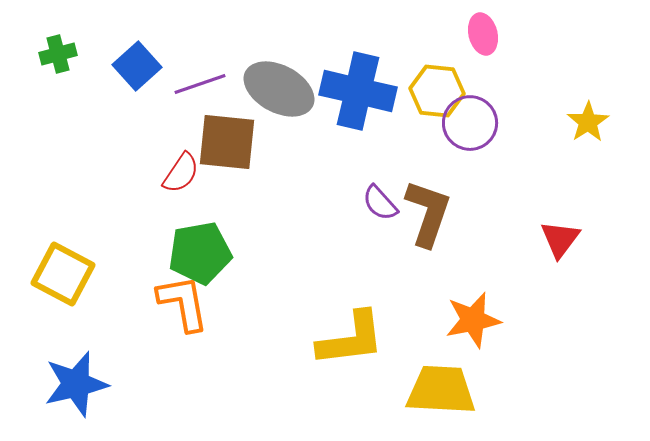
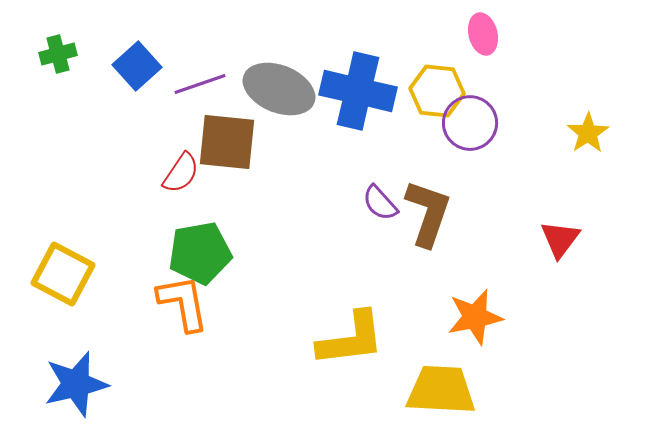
gray ellipse: rotated 6 degrees counterclockwise
yellow star: moved 11 px down
orange star: moved 2 px right, 3 px up
